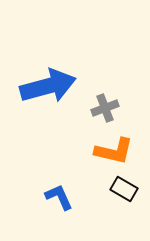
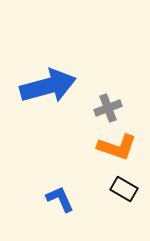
gray cross: moved 3 px right
orange L-shape: moved 3 px right, 4 px up; rotated 6 degrees clockwise
blue L-shape: moved 1 px right, 2 px down
